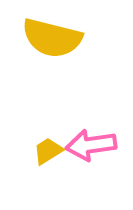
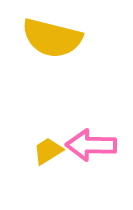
pink arrow: rotated 9 degrees clockwise
